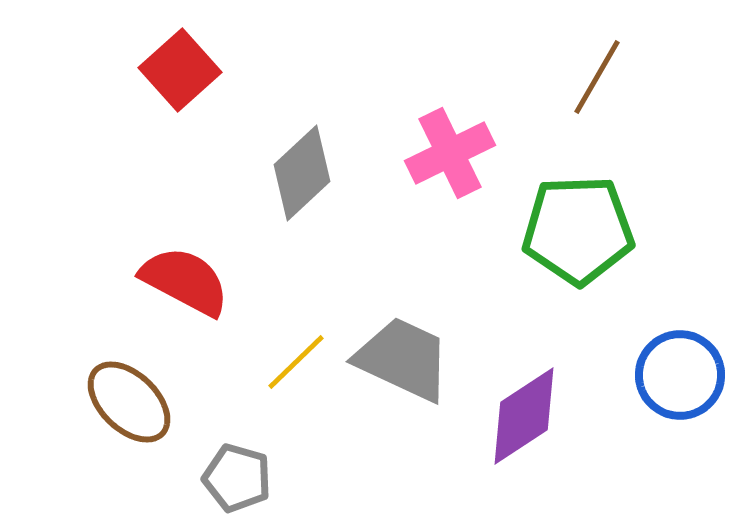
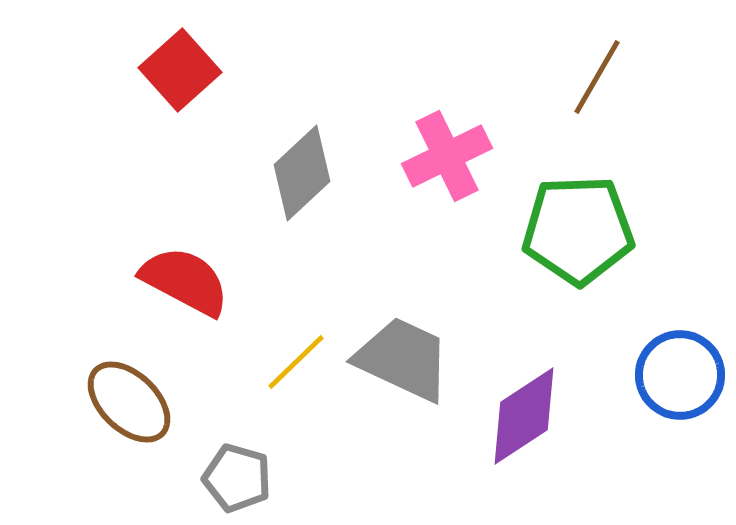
pink cross: moved 3 px left, 3 px down
